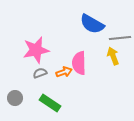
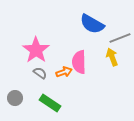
gray line: rotated 15 degrees counterclockwise
pink star: rotated 24 degrees counterclockwise
yellow arrow: moved 1 px left, 1 px down
pink semicircle: moved 1 px up
gray semicircle: rotated 56 degrees clockwise
